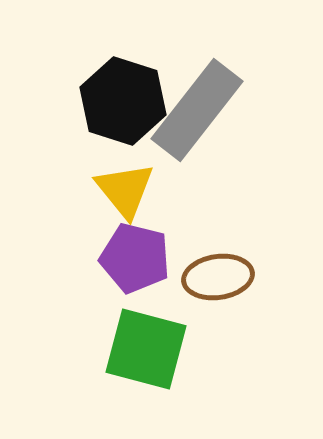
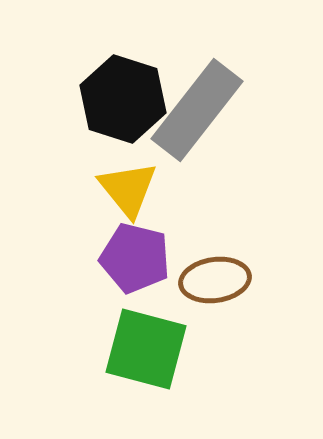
black hexagon: moved 2 px up
yellow triangle: moved 3 px right, 1 px up
brown ellipse: moved 3 px left, 3 px down
